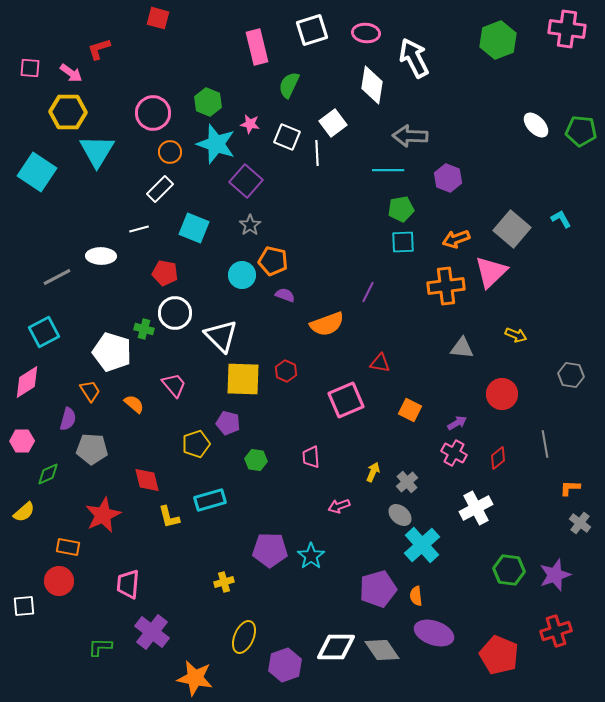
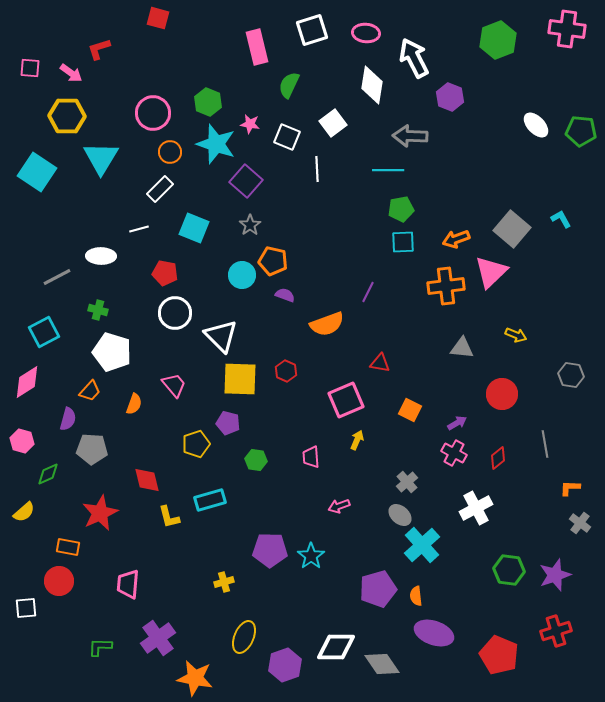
yellow hexagon at (68, 112): moved 1 px left, 4 px down
cyan triangle at (97, 151): moved 4 px right, 7 px down
white line at (317, 153): moved 16 px down
purple hexagon at (448, 178): moved 2 px right, 81 px up
green cross at (144, 329): moved 46 px left, 19 px up
yellow square at (243, 379): moved 3 px left
orange trapezoid at (90, 391): rotated 75 degrees clockwise
orange semicircle at (134, 404): rotated 70 degrees clockwise
pink hexagon at (22, 441): rotated 15 degrees clockwise
yellow arrow at (373, 472): moved 16 px left, 32 px up
red star at (103, 515): moved 3 px left, 2 px up
white square at (24, 606): moved 2 px right, 2 px down
purple cross at (152, 632): moved 6 px right, 6 px down; rotated 16 degrees clockwise
gray diamond at (382, 650): moved 14 px down
